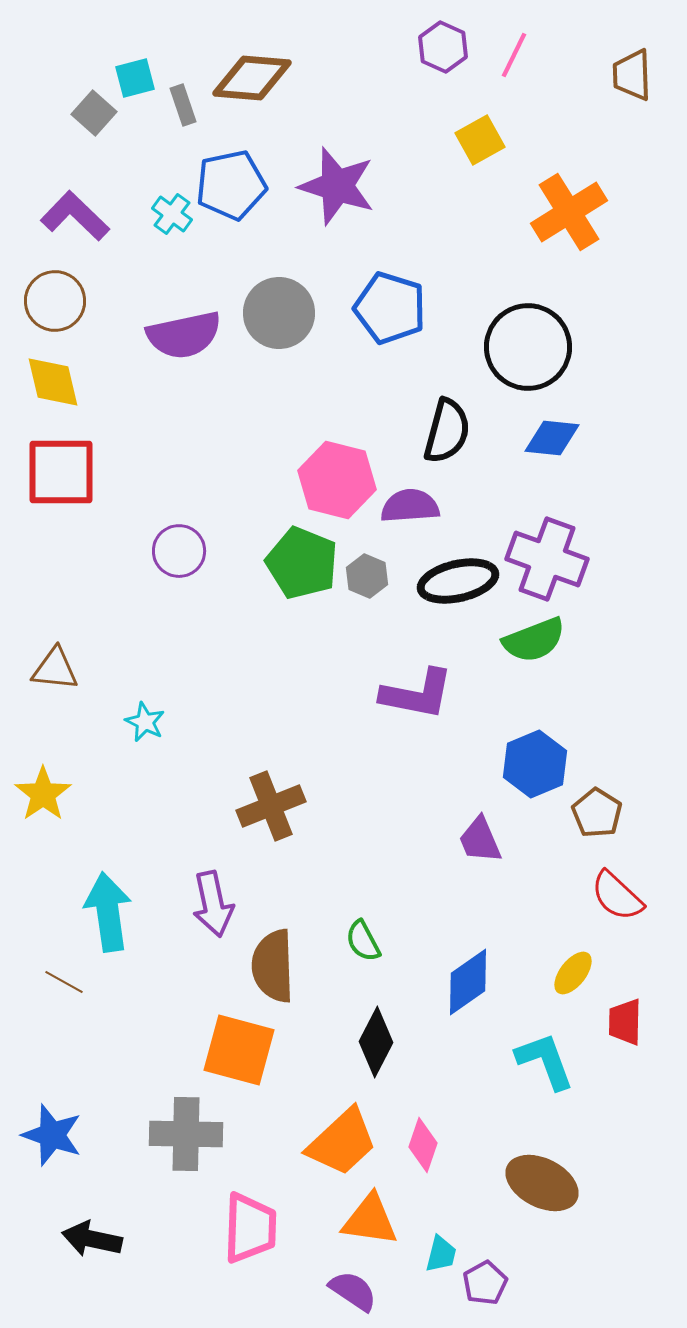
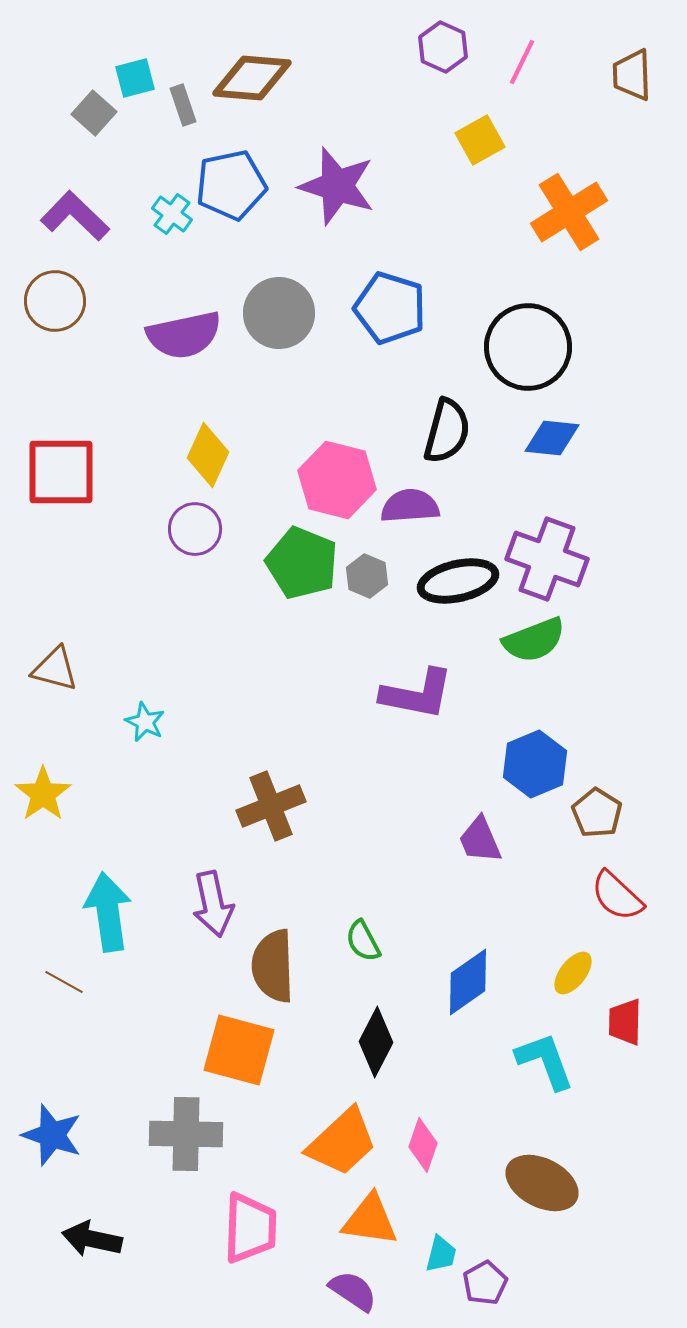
pink line at (514, 55): moved 8 px right, 7 px down
yellow diamond at (53, 382): moved 155 px right, 73 px down; rotated 38 degrees clockwise
purple circle at (179, 551): moved 16 px right, 22 px up
brown triangle at (55, 669): rotated 9 degrees clockwise
